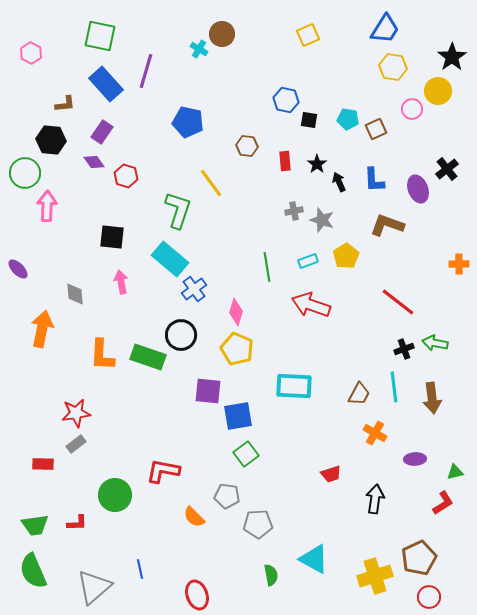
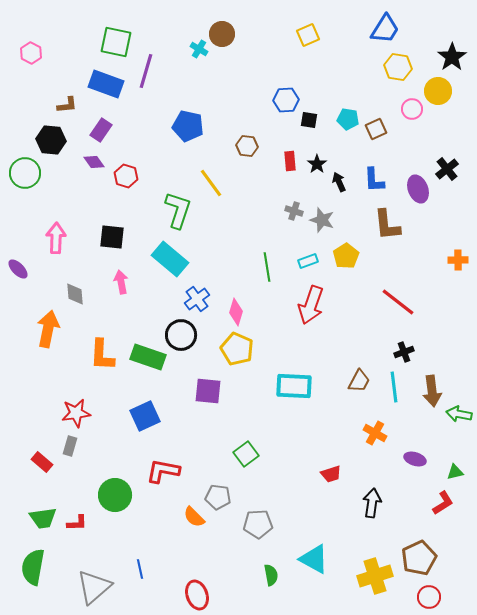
green square at (100, 36): moved 16 px right, 6 px down
yellow hexagon at (393, 67): moved 5 px right
blue rectangle at (106, 84): rotated 28 degrees counterclockwise
blue hexagon at (286, 100): rotated 15 degrees counterclockwise
brown L-shape at (65, 104): moved 2 px right, 1 px down
blue pentagon at (188, 122): moved 4 px down
purple rectangle at (102, 132): moved 1 px left, 2 px up
red rectangle at (285, 161): moved 5 px right
pink arrow at (47, 206): moved 9 px right, 32 px down
gray cross at (294, 211): rotated 30 degrees clockwise
brown L-shape at (387, 225): rotated 116 degrees counterclockwise
orange cross at (459, 264): moved 1 px left, 4 px up
blue cross at (194, 289): moved 3 px right, 10 px down
red arrow at (311, 305): rotated 90 degrees counterclockwise
orange arrow at (42, 329): moved 6 px right
green arrow at (435, 343): moved 24 px right, 71 px down
black cross at (404, 349): moved 3 px down
brown trapezoid at (359, 394): moved 13 px up
brown arrow at (432, 398): moved 7 px up
blue square at (238, 416): moved 93 px left; rotated 16 degrees counterclockwise
gray rectangle at (76, 444): moved 6 px left, 2 px down; rotated 36 degrees counterclockwise
purple ellipse at (415, 459): rotated 20 degrees clockwise
red rectangle at (43, 464): moved 1 px left, 2 px up; rotated 40 degrees clockwise
gray pentagon at (227, 496): moved 9 px left, 1 px down
black arrow at (375, 499): moved 3 px left, 4 px down
green trapezoid at (35, 525): moved 8 px right, 7 px up
green semicircle at (33, 571): moved 4 px up; rotated 33 degrees clockwise
